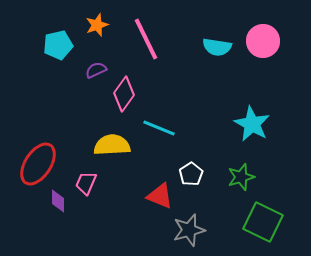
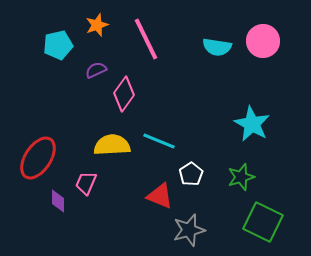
cyan line: moved 13 px down
red ellipse: moved 6 px up
